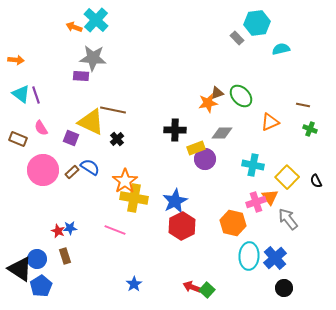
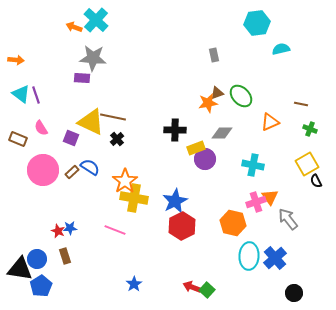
gray rectangle at (237, 38): moved 23 px left, 17 px down; rotated 32 degrees clockwise
purple rectangle at (81, 76): moved 1 px right, 2 px down
brown line at (303, 105): moved 2 px left, 1 px up
brown line at (113, 110): moved 7 px down
yellow square at (287, 177): moved 20 px right, 13 px up; rotated 15 degrees clockwise
black triangle at (20, 269): rotated 24 degrees counterclockwise
black circle at (284, 288): moved 10 px right, 5 px down
